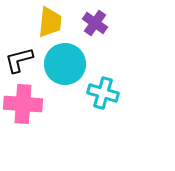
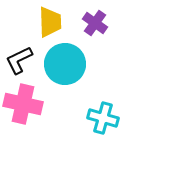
yellow trapezoid: rotated 8 degrees counterclockwise
black L-shape: rotated 12 degrees counterclockwise
cyan cross: moved 25 px down
pink cross: rotated 9 degrees clockwise
